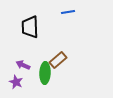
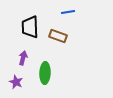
brown rectangle: moved 24 px up; rotated 60 degrees clockwise
purple arrow: moved 7 px up; rotated 80 degrees clockwise
